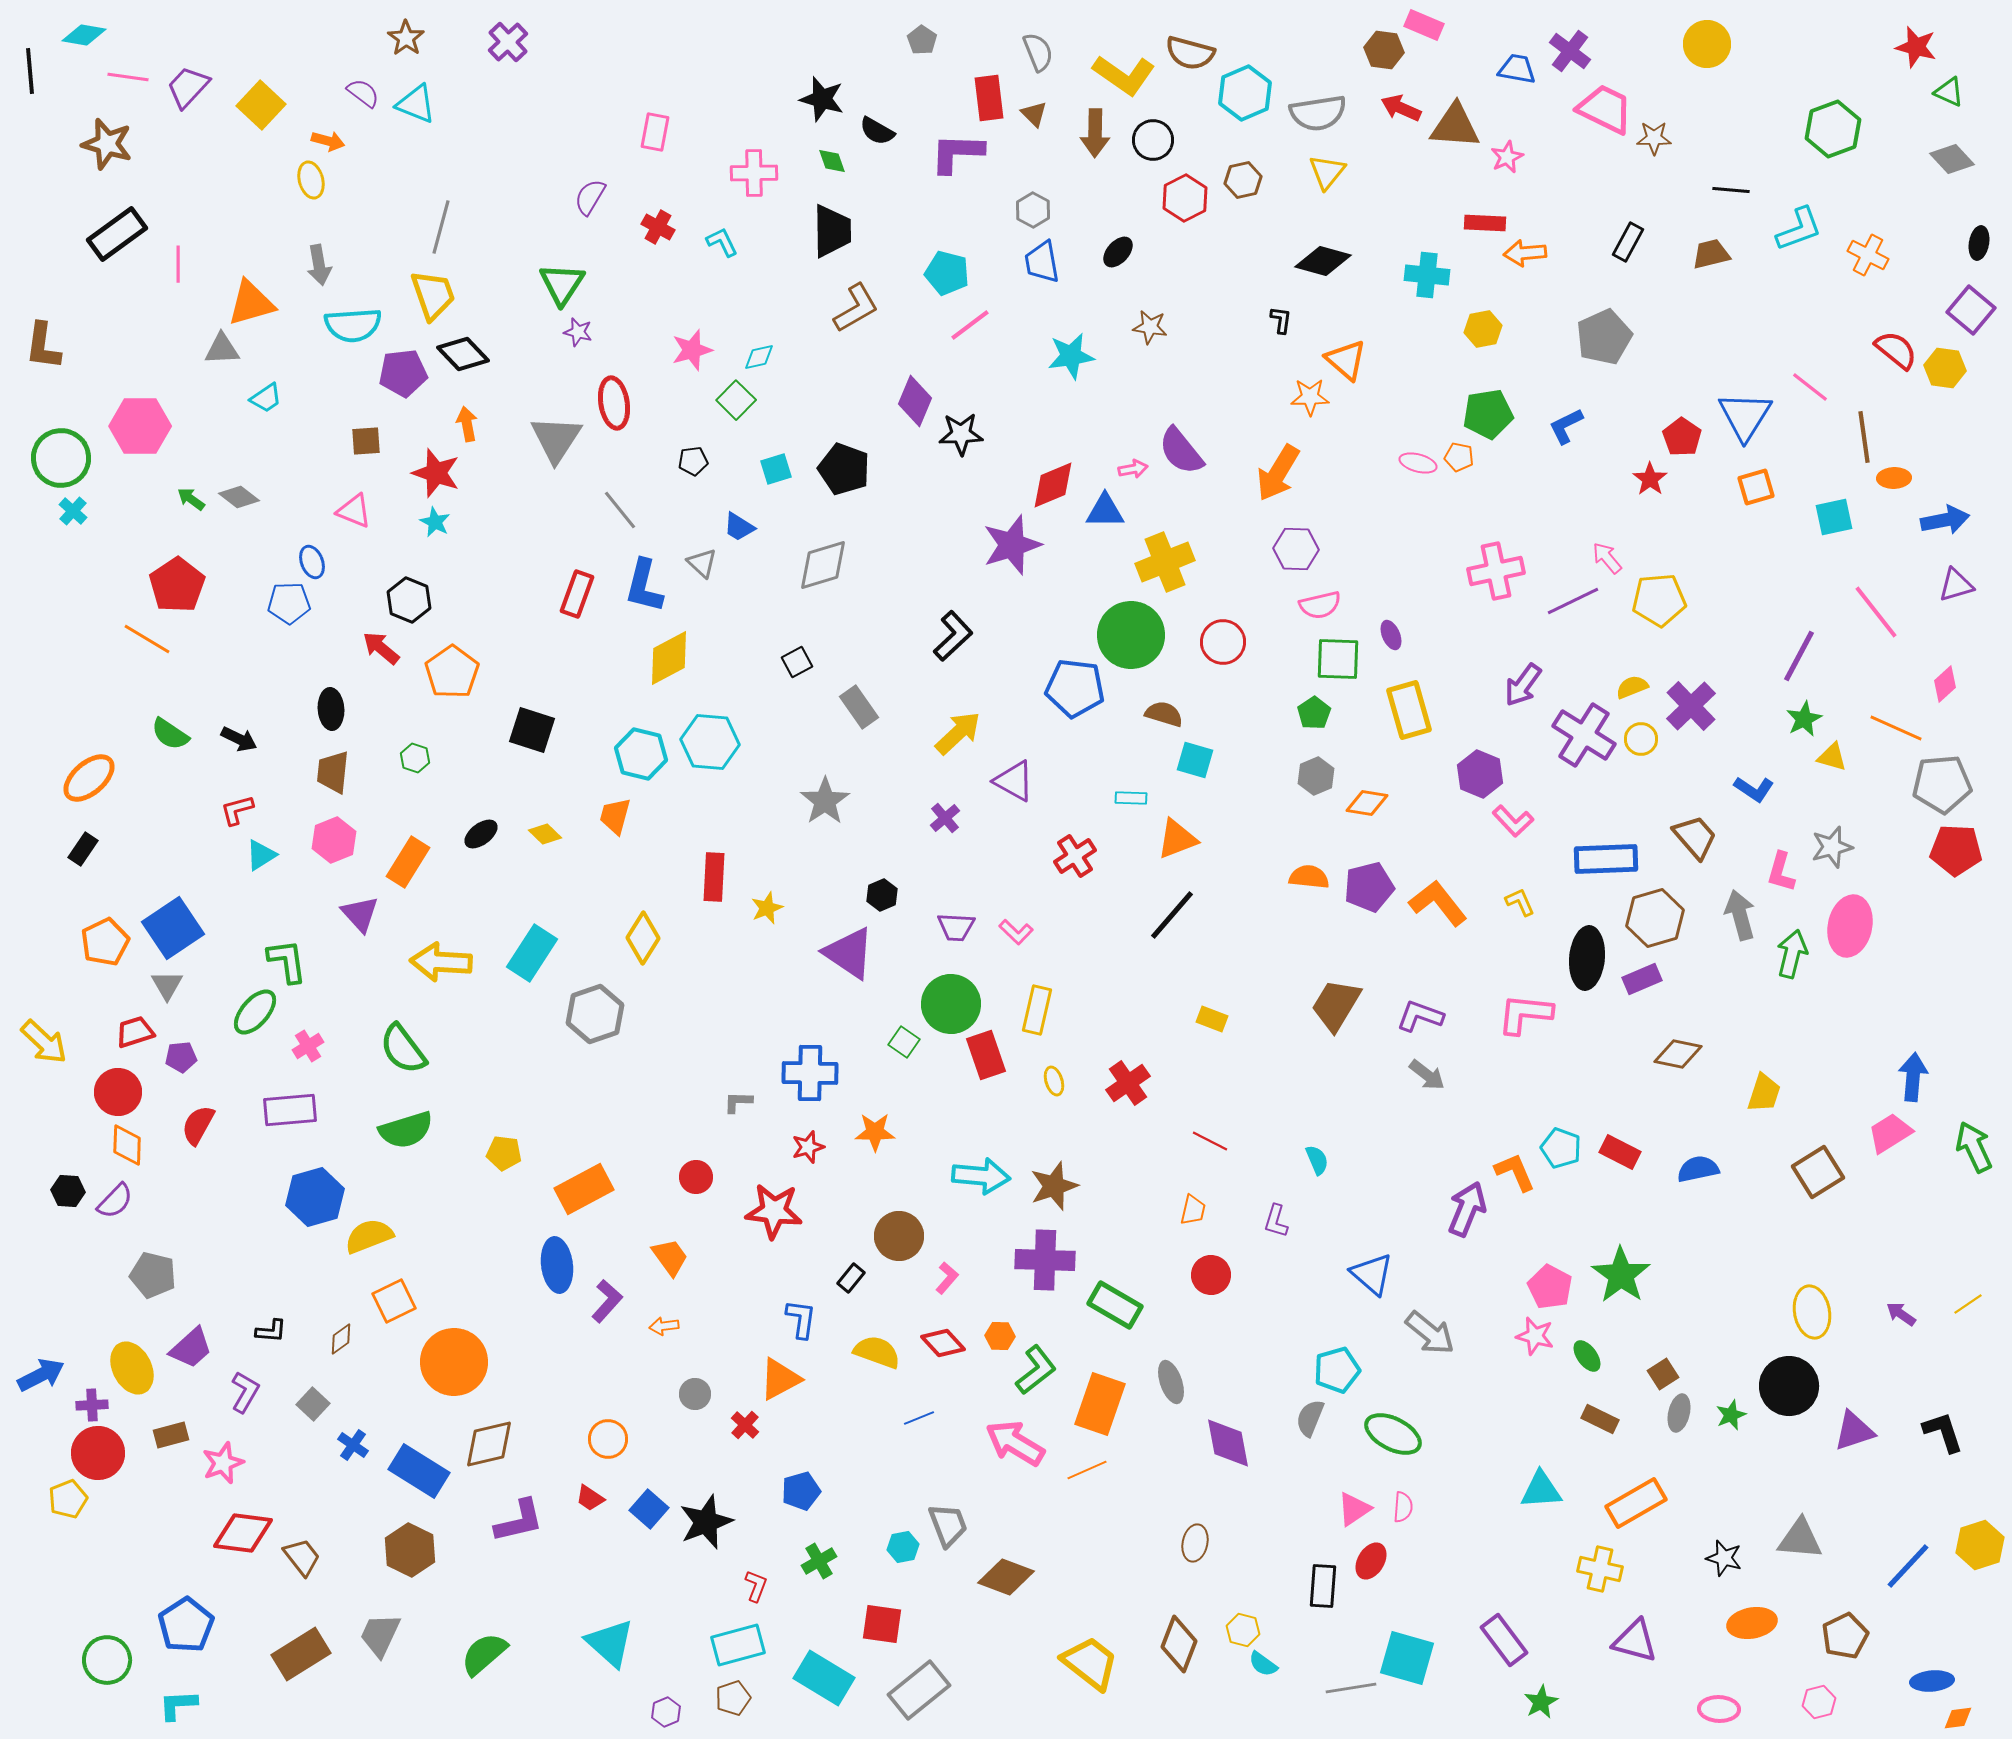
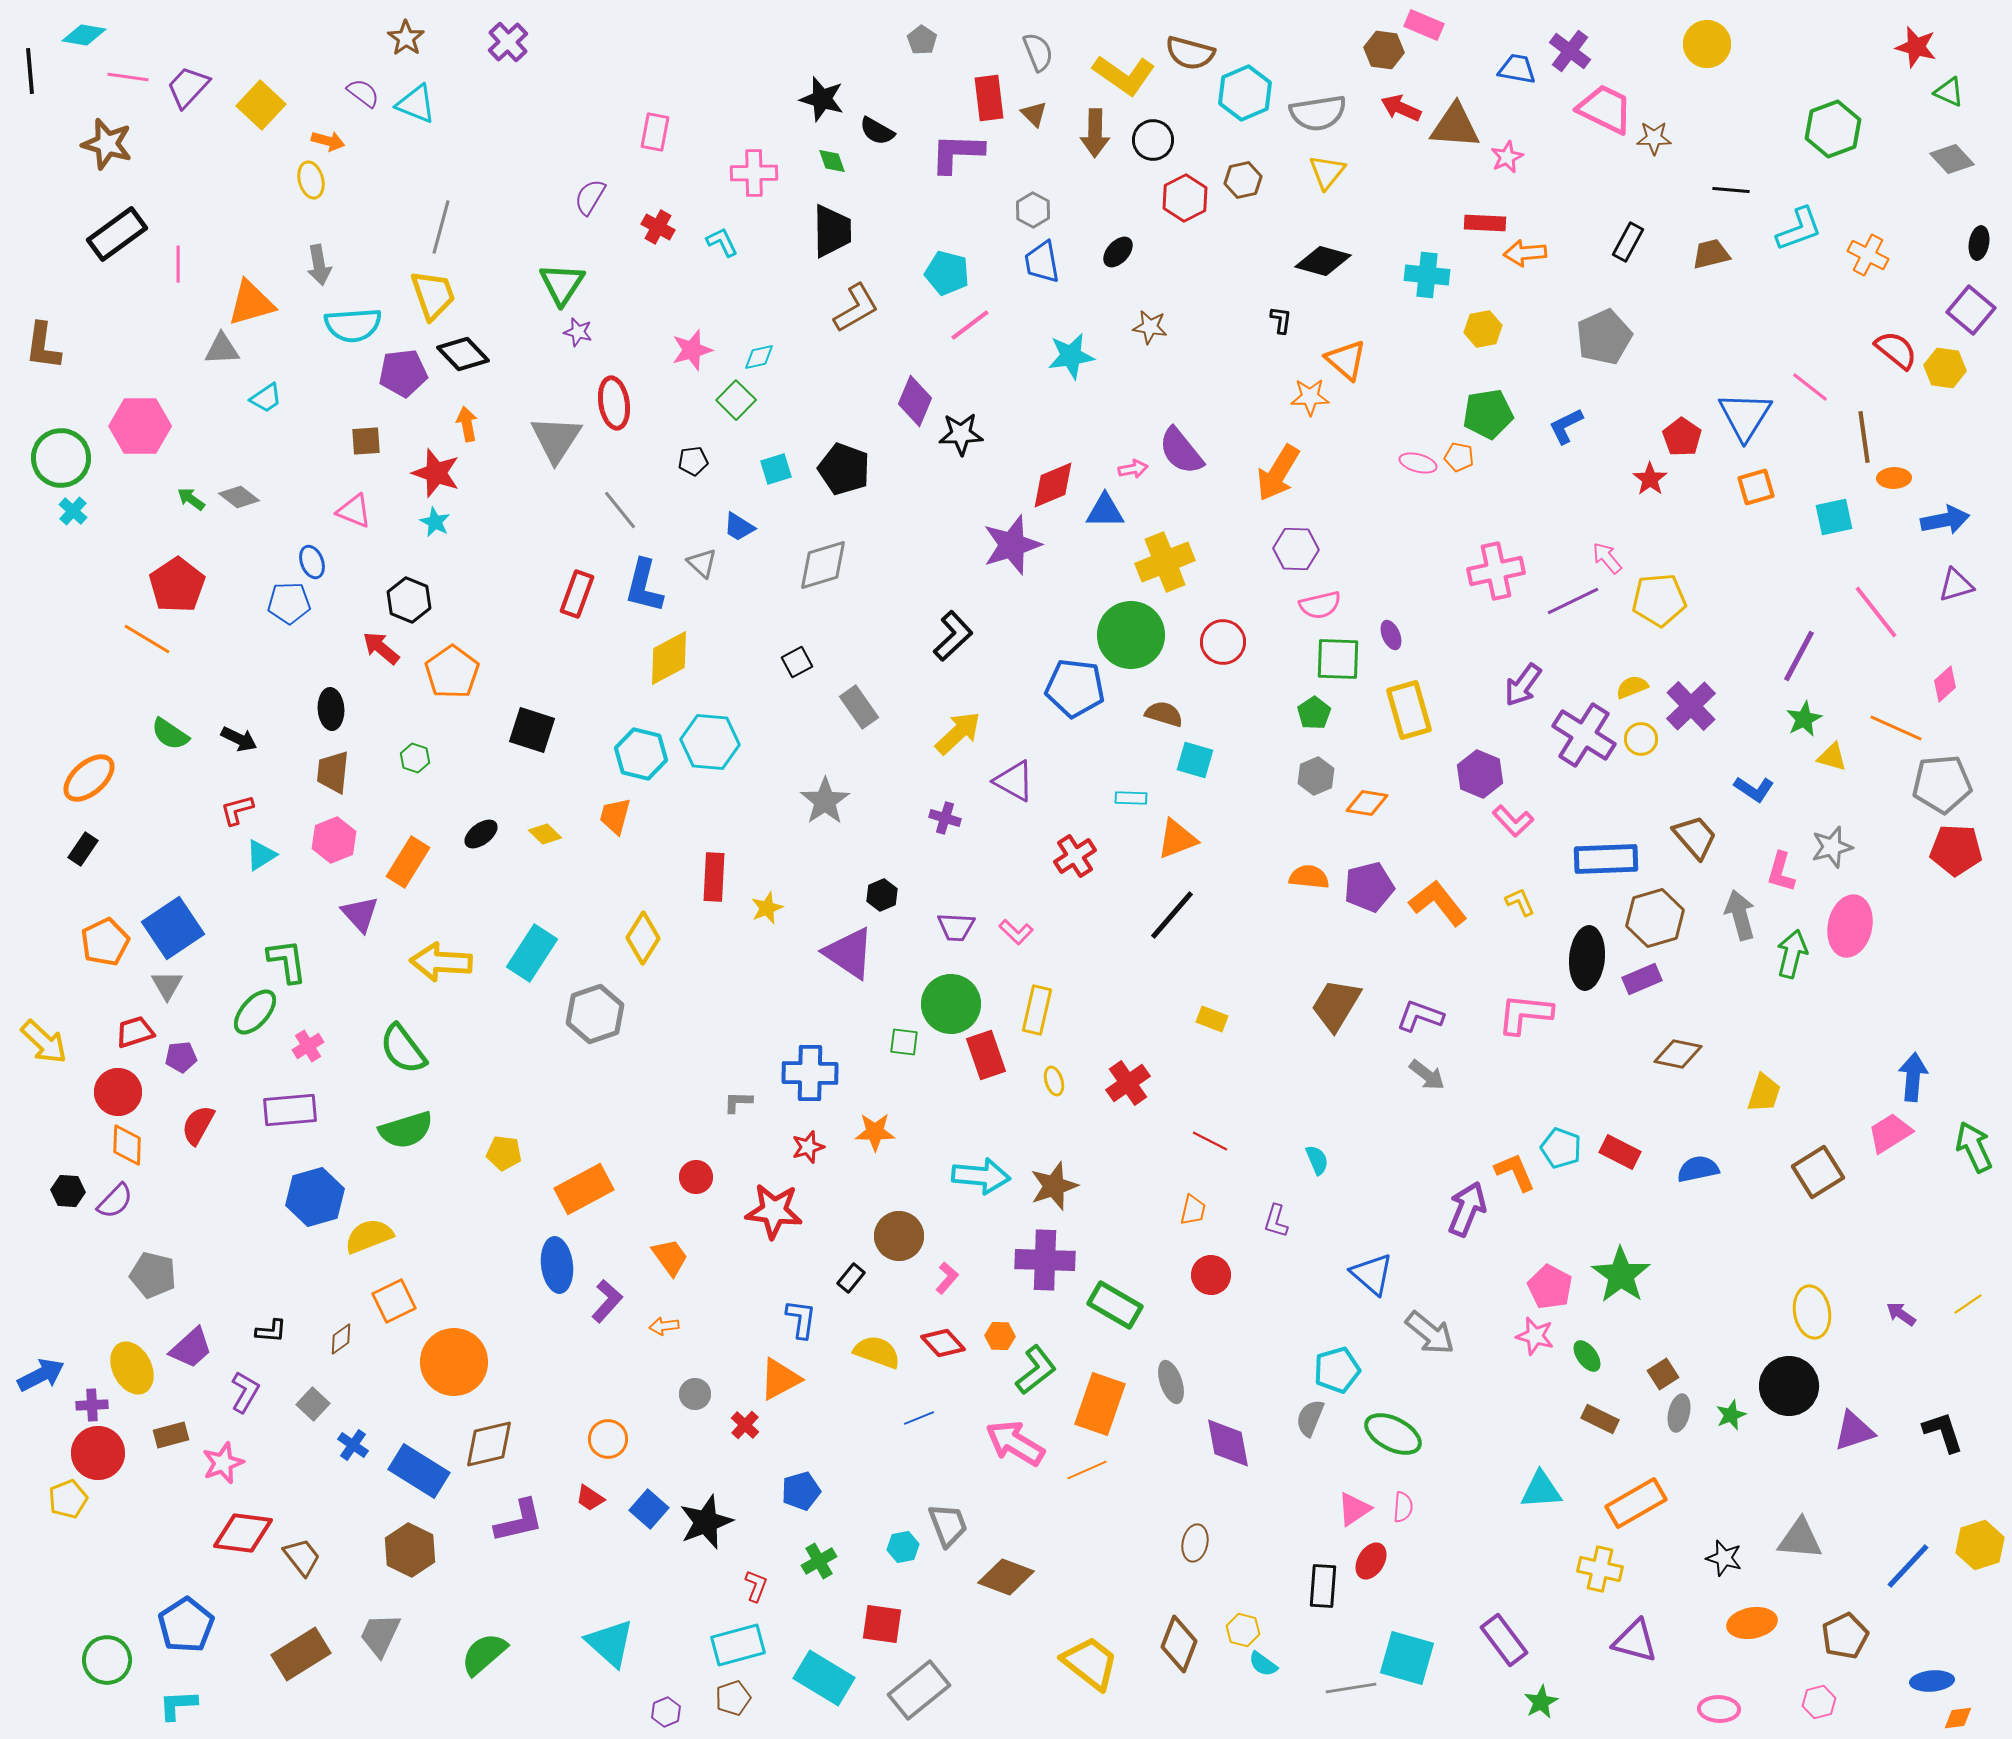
purple cross at (945, 818): rotated 32 degrees counterclockwise
green square at (904, 1042): rotated 28 degrees counterclockwise
